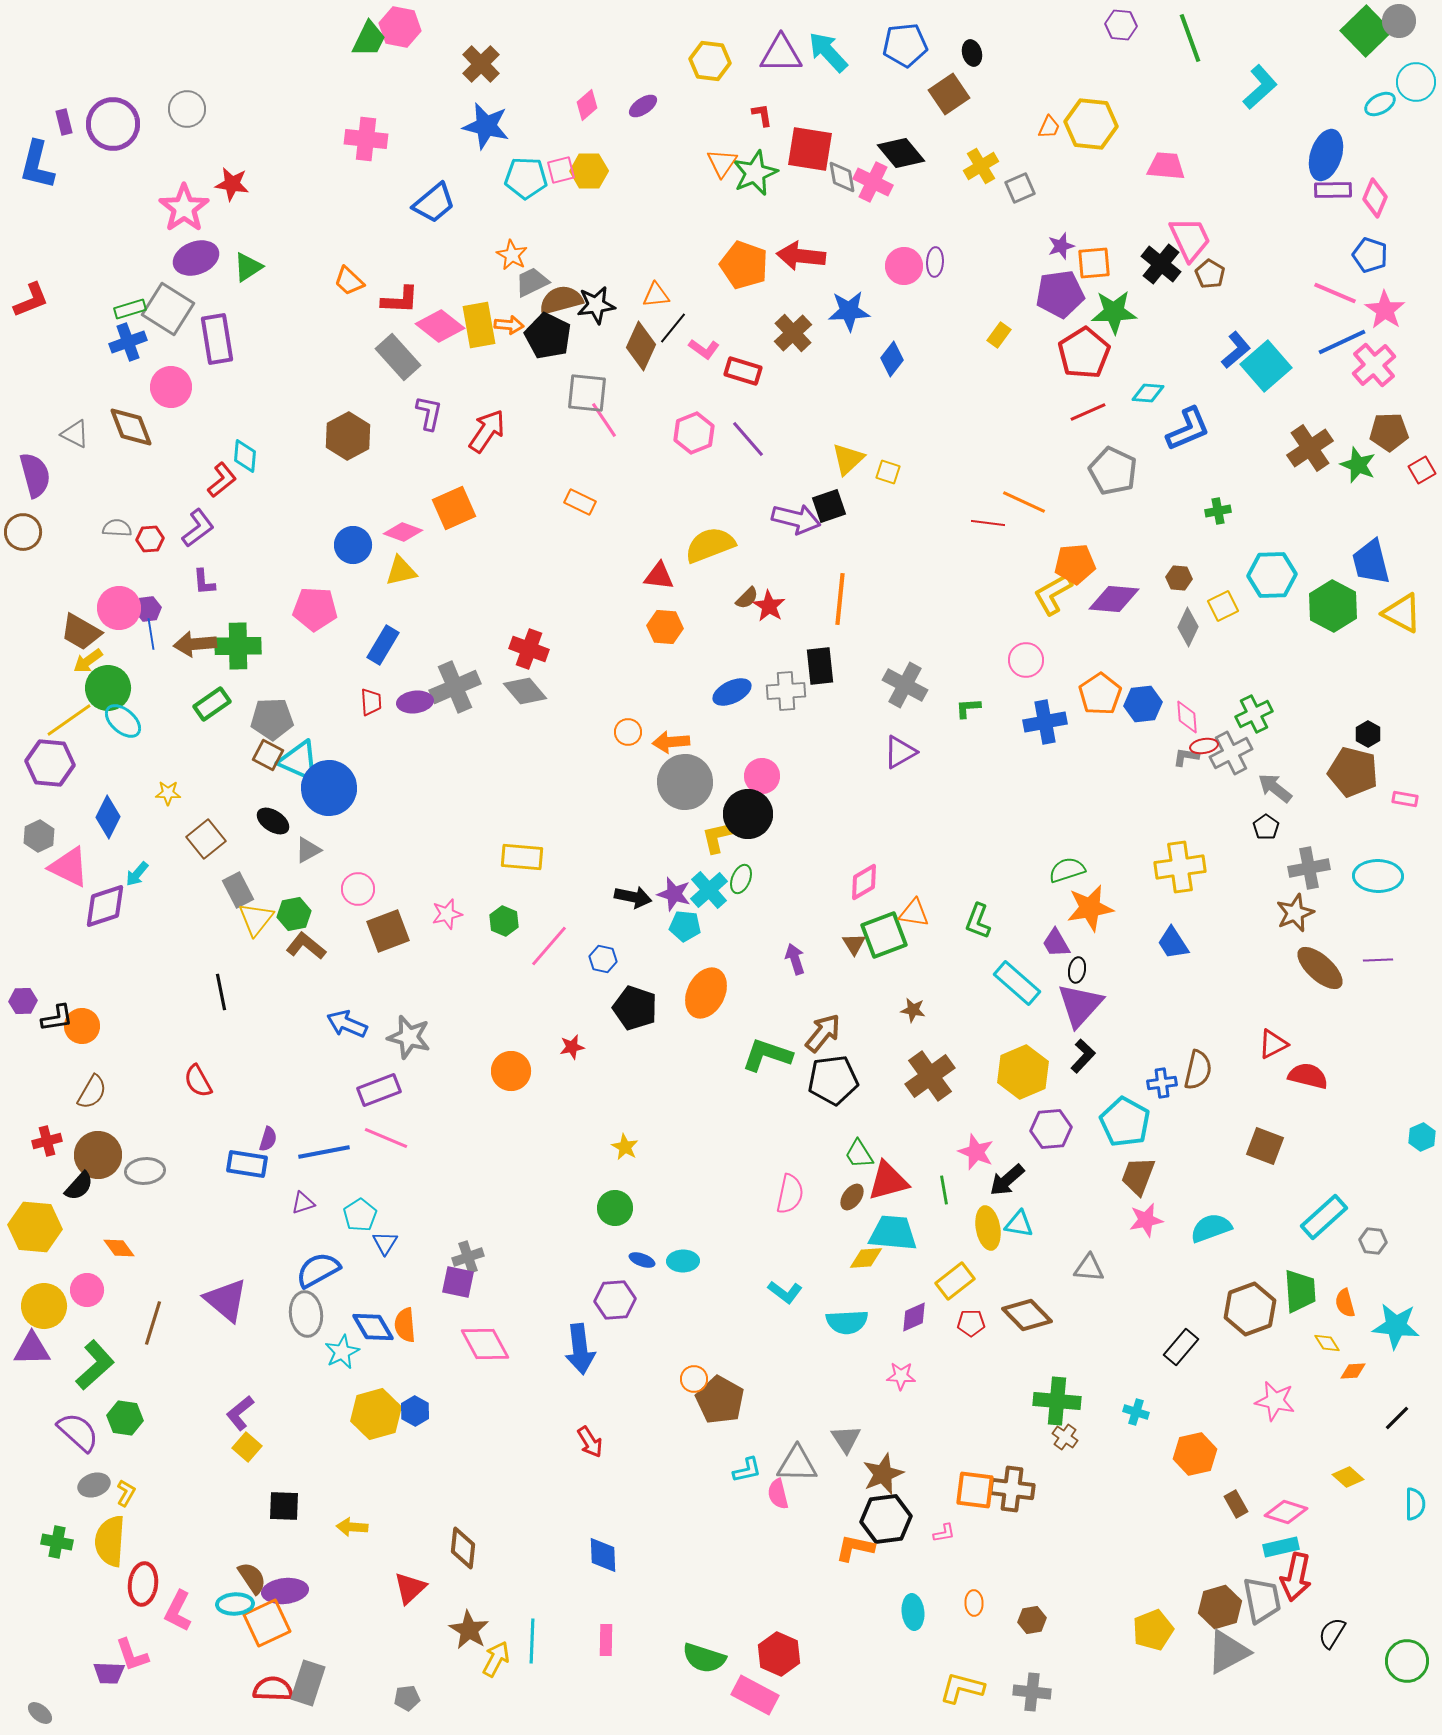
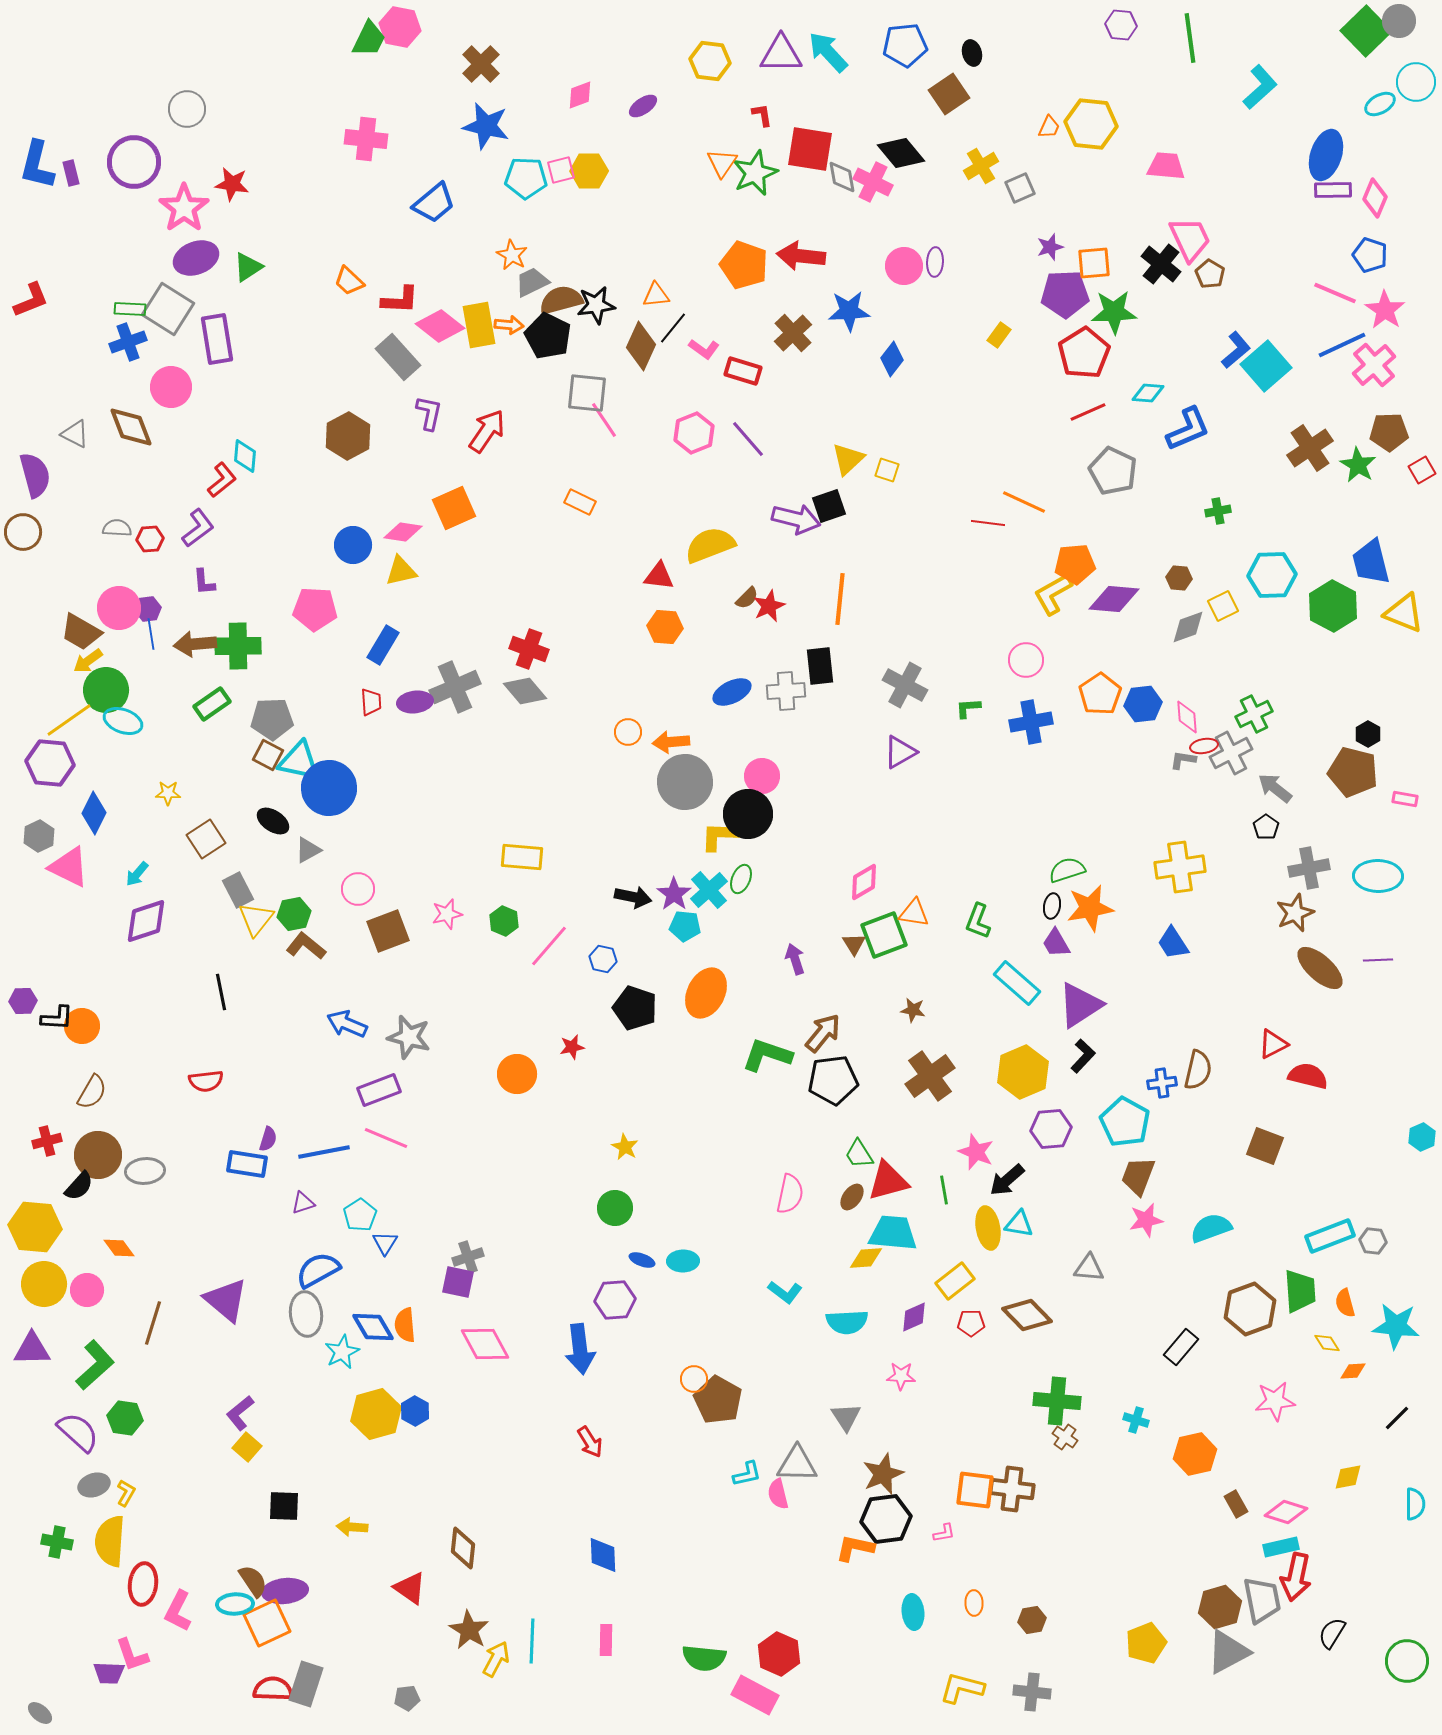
green line at (1190, 38): rotated 12 degrees clockwise
pink diamond at (587, 105): moved 7 px left, 10 px up; rotated 20 degrees clockwise
purple rectangle at (64, 122): moved 7 px right, 51 px down
purple circle at (113, 124): moved 21 px right, 38 px down
purple star at (1061, 246): moved 11 px left, 1 px down
purple pentagon at (1060, 294): moved 5 px right; rotated 6 degrees clockwise
green rectangle at (130, 309): rotated 20 degrees clockwise
blue line at (1342, 342): moved 3 px down
green star at (1358, 465): rotated 9 degrees clockwise
yellow square at (888, 472): moved 1 px left, 2 px up
pink diamond at (403, 532): rotated 12 degrees counterclockwise
red star at (769, 606): rotated 16 degrees clockwise
yellow triangle at (1402, 613): moved 2 px right; rotated 6 degrees counterclockwise
gray diamond at (1188, 627): rotated 45 degrees clockwise
green circle at (108, 688): moved 2 px left, 2 px down
cyan ellipse at (123, 721): rotated 21 degrees counterclockwise
blue cross at (1045, 722): moved 14 px left
gray L-shape at (1186, 757): moved 3 px left, 3 px down
cyan triangle at (299, 761): rotated 12 degrees counterclockwise
blue diamond at (108, 817): moved 14 px left, 4 px up
yellow L-shape at (720, 836): rotated 15 degrees clockwise
brown square at (206, 839): rotated 6 degrees clockwise
purple star at (674, 894): rotated 20 degrees clockwise
purple diamond at (105, 906): moved 41 px right, 15 px down
black ellipse at (1077, 970): moved 25 px left, 64 px up
purple triangle at (1080, 1005): rotated 15 degrees clockwise
black L-shape at (57, 1018): rotated 12 degrees clockwise
orange circle at (511, 1071): moved 6 px right, 3 px down
red semicircle at (198, 1081): moved 8 px right; rotated 68 degrees counterclockwise
cyan rectangle at (1324, 1217): moved 6 px right, 19 px down; rotated 21 degrees clockwise
yellow circle at (44, 1306): moved 22 px up
brown pentagon at (720, 1400): moved 2 px left
pink star at (1275, 1401): rotated 18 degrees counterclockwise
cyan cross at (1136, 1412): moved 8 px down
gray triangle at (846, 1439): moved 22 px up
cyan L-shape at (747, 1470): moved 4 px down
yellow diamond at (1348, 1477): rotated 52 degrees counterclockwise
brown semicircle at (252, 1578): moved 1 px right, 3 px down
red triangle at (410, 1588): rotated 42 degrees counterclockwise
yellow pentagon at (1153, 1630): moved 7 px left, 13 px down
green semicircle at (704, 1658): rotated 12 degrees counterclockwise
gray rectangle at (308, 1683): moved 2 px left, 1 px down
